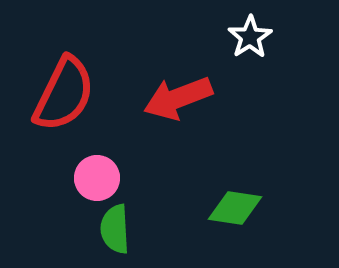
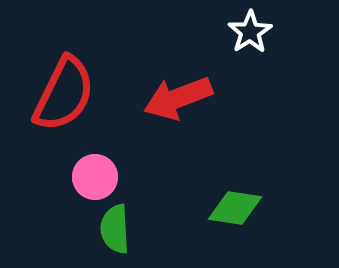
white star: moved 5 px up
pink circle: moved 2 px left, 1 px up
